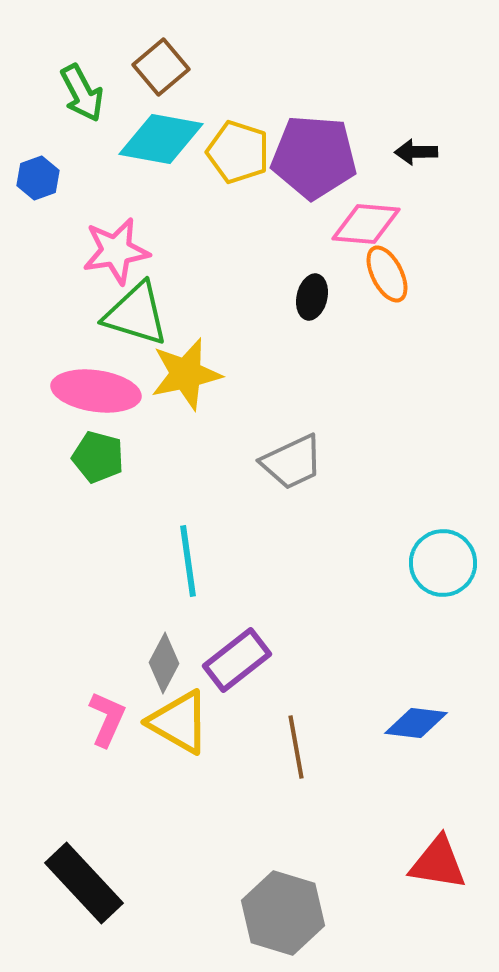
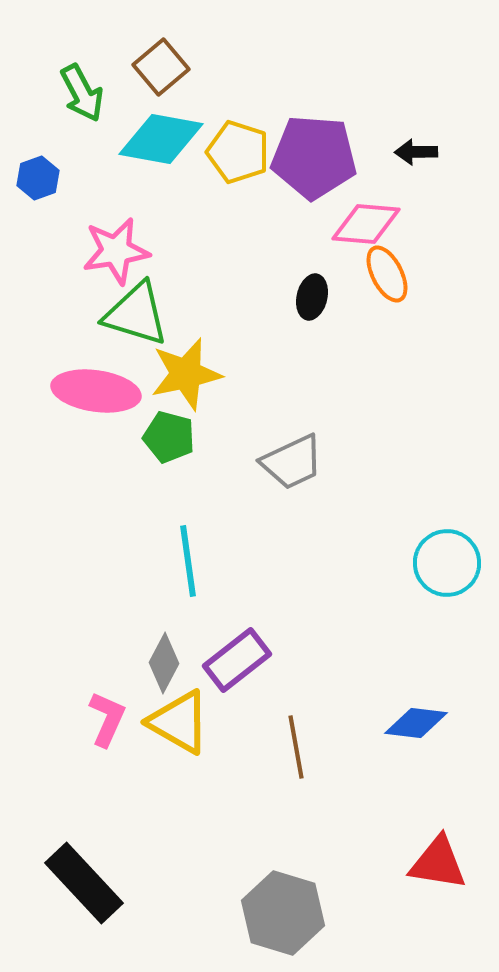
green pentagon: moved 71 px right, 20 px up
cyan circle: moved 4 px right
